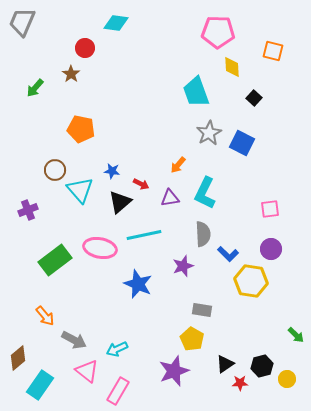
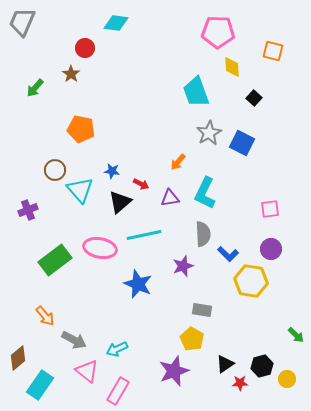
orange arrow at (178, 165): moved 3 px up
